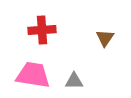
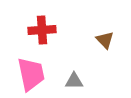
brown triangle: moved 2 px down; rotated 18 degrees counterclockwise
pink trapezoid: moved 2 px left, 1 px up; rotated 69 degrees clockwise
